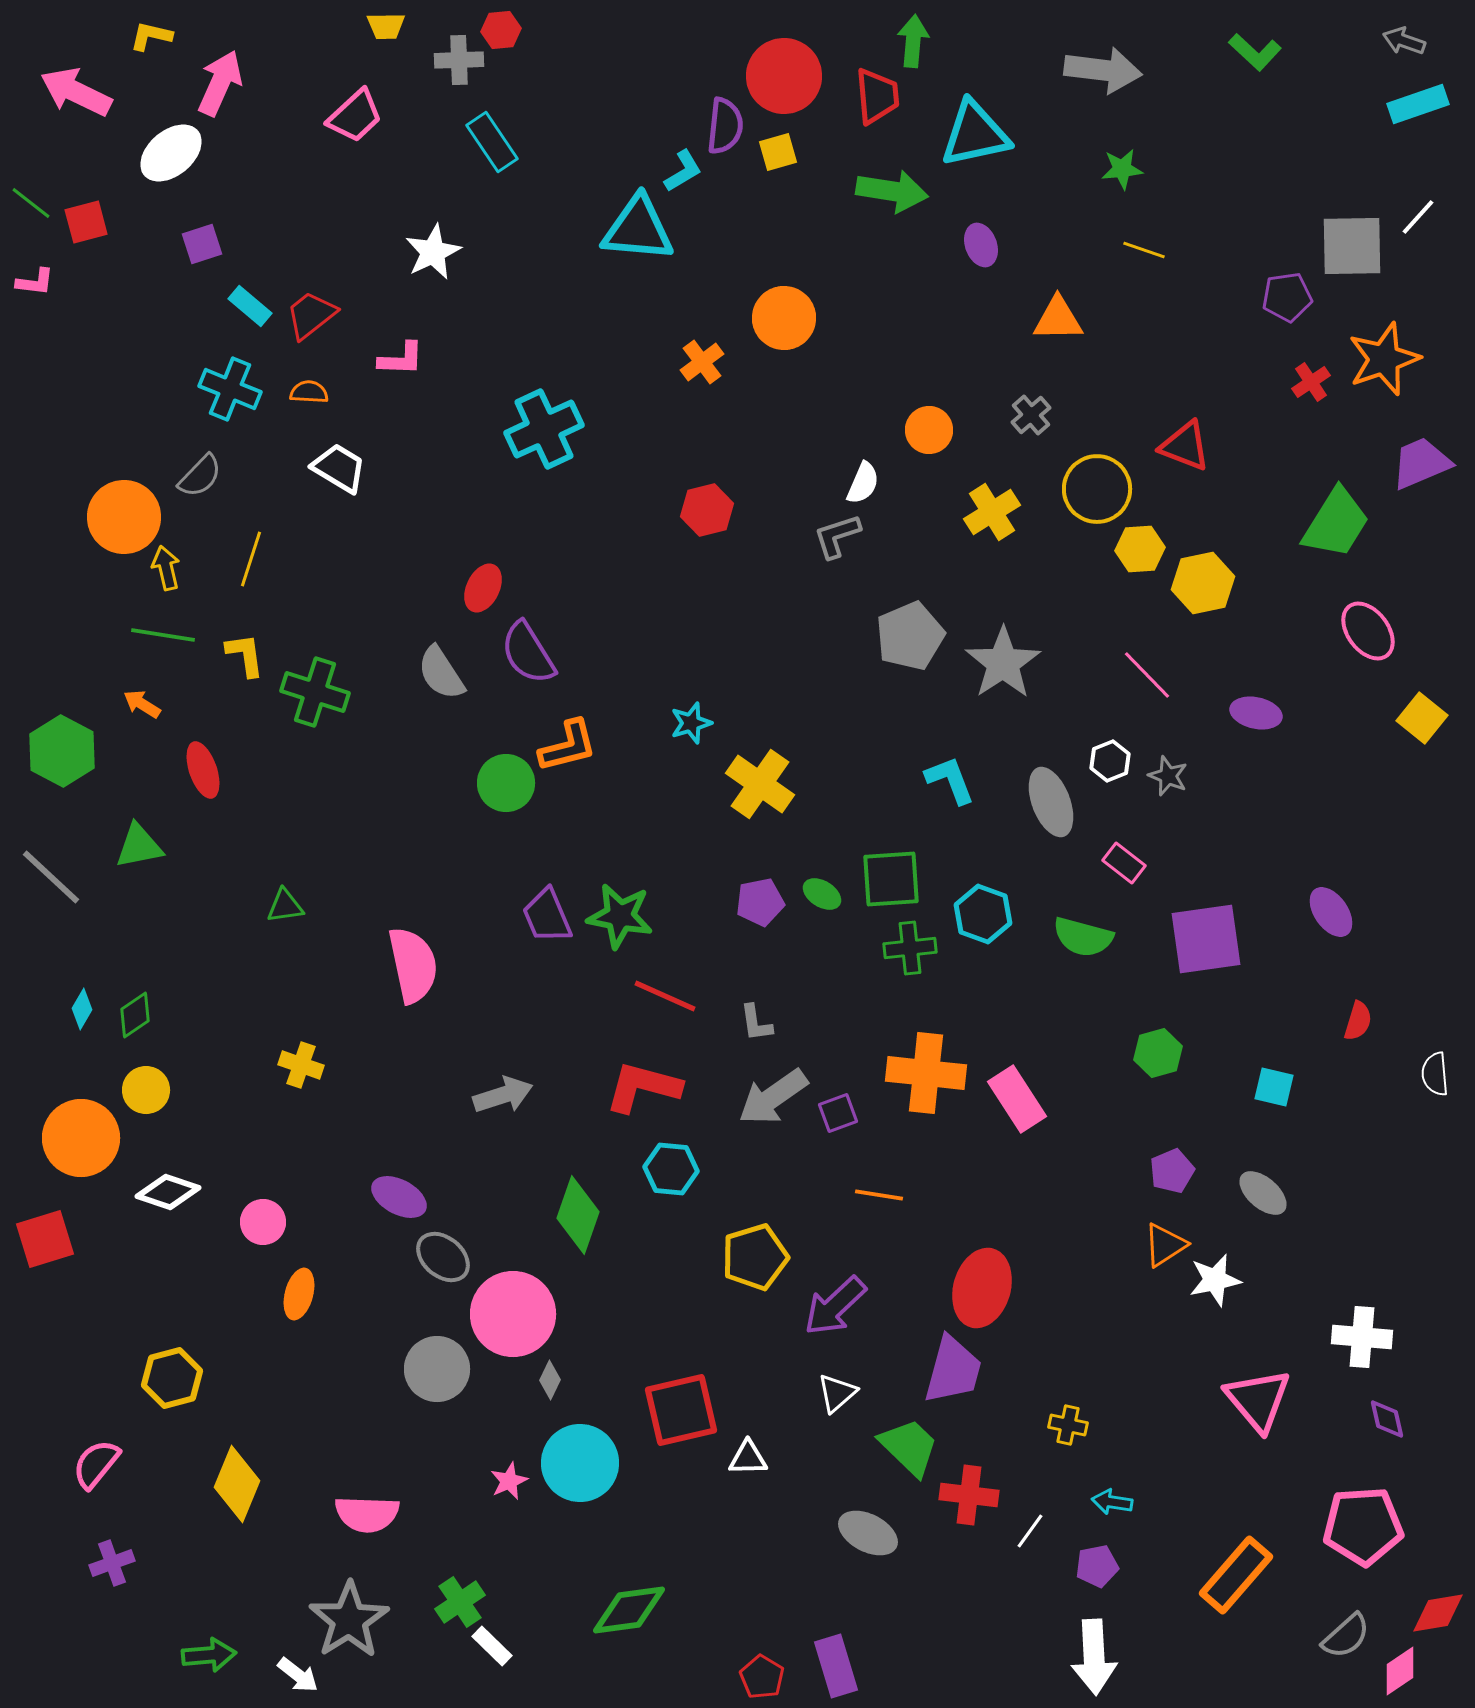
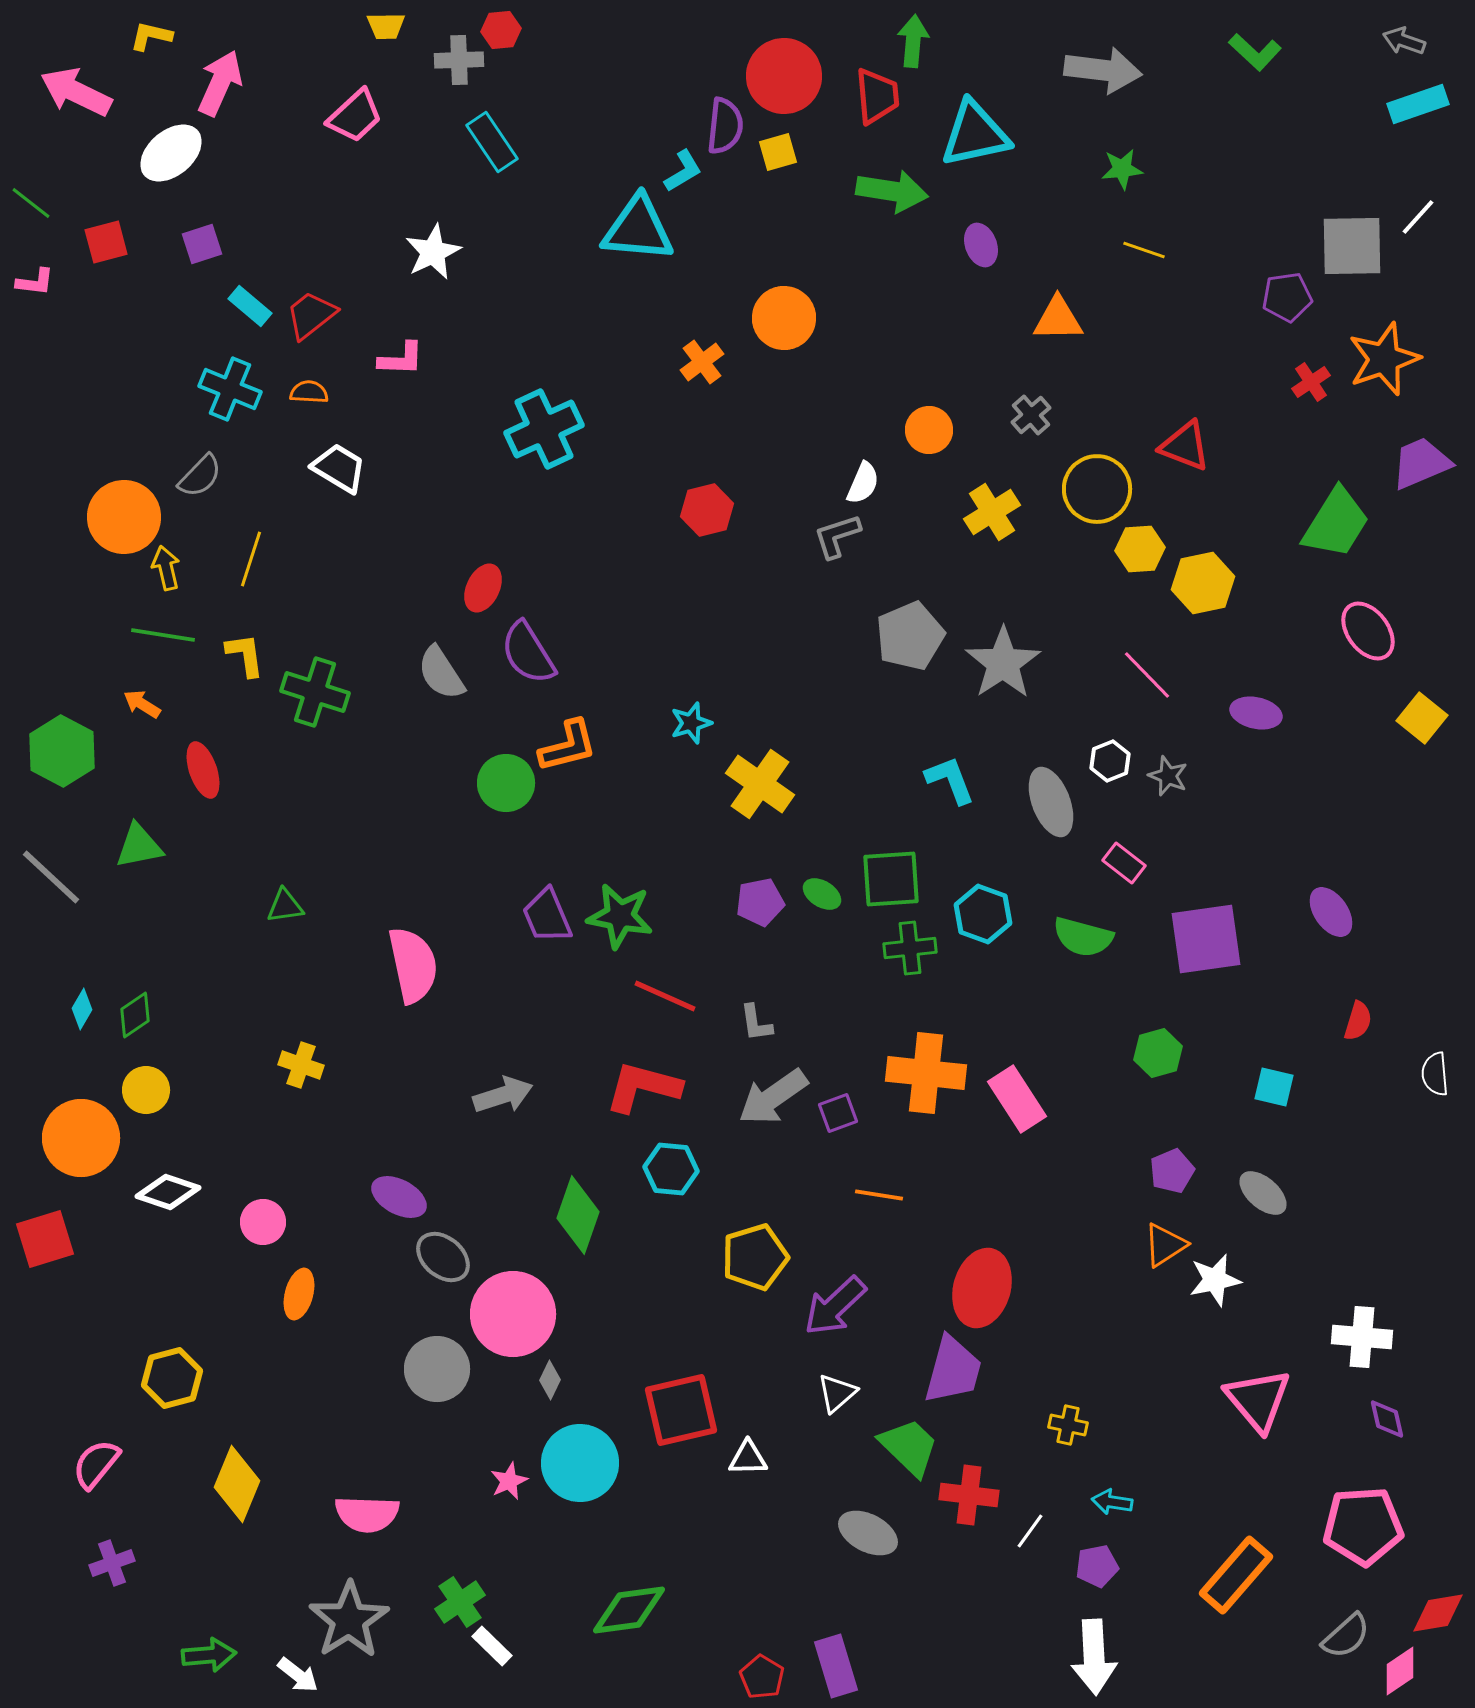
red square at (86, 222): moved 20 px right, 20 px down
